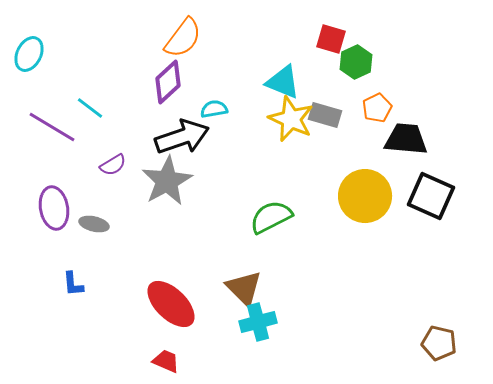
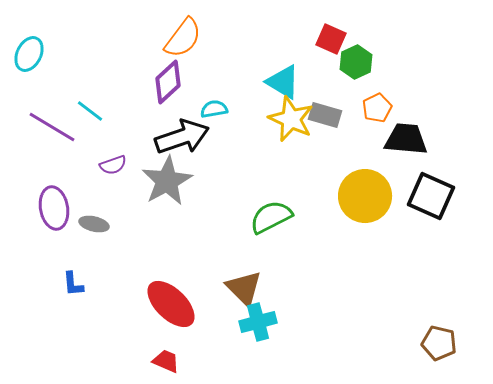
red square: rotated 8 degrees clockwise
cyan triangle: rotated 9 degrees clockwise
cyan line: moved 3 px down
purple semicircle: rotated 12 degrees clockwise
